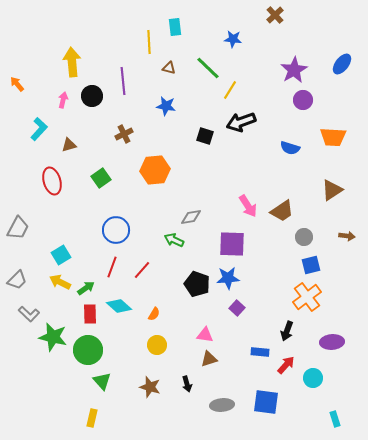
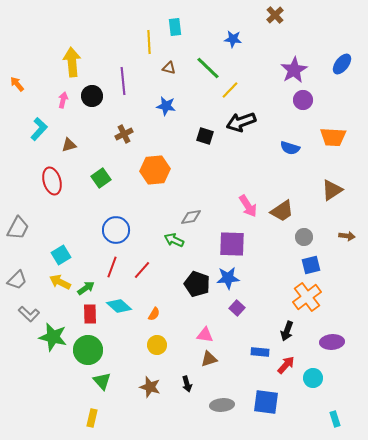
yellow line at (230, 90): rotated 12 degrees clockwise
